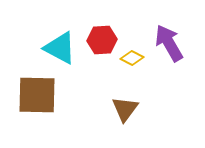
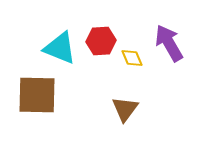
red hexagon: moved 1 px left, 1 px down
cyan triangle: rotated 6 degrees counterclockwise
yellow diamond: rotated 40 degrees clockwise
